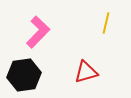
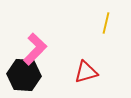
pink L-shape: moved 3 px left, 17 px down
black hexagon: rotated 12 degrees clockwise
